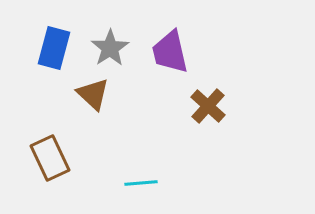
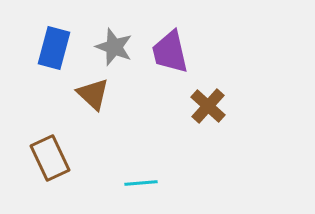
gray star: moved 4 px right, 1 px up; rotated 18 degrees counterclockwise
